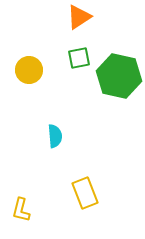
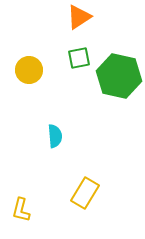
yellow rectangle: rotated 52 degrees clockwise
